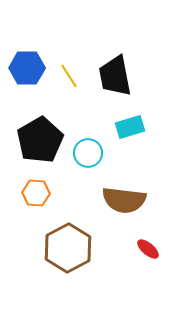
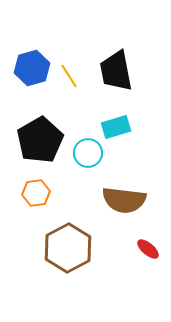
blue hexagon: moved 5 px right; rotated 16 degrees counterclockwise
black trapezoid: moved 1 px right, 5 px up
cyan rectangle: moved 14 px left
orange hexagon: rotated 12 degrees counterclockwise
